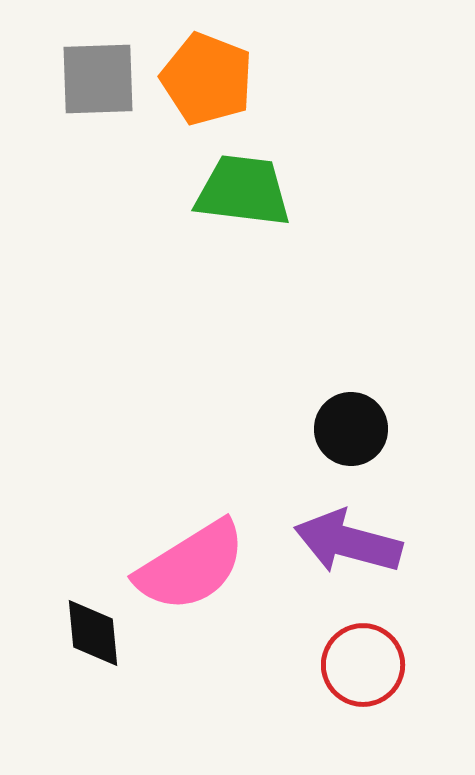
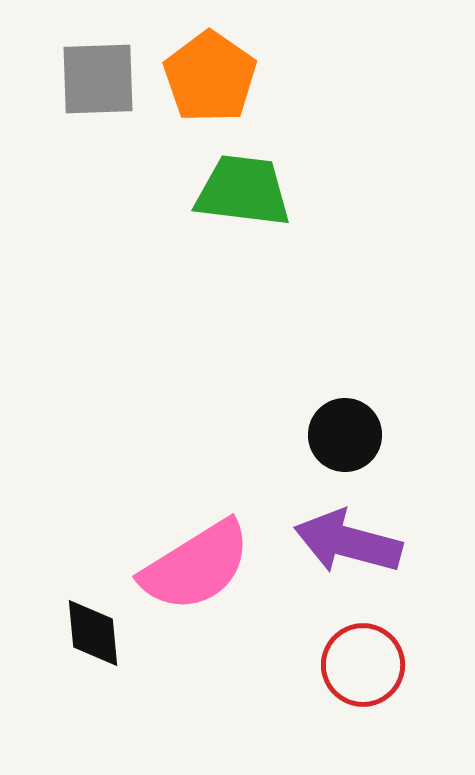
orange pentagon: moved 3 px right, 2 px up; rotated 14 degrees clockwise
black circle: moved 6 px left, 6 px down
pink semicircle: moved 5 px right
